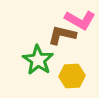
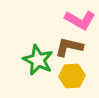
brown L-shape: moved 7 px right, 12 px down
green star: rotated 8 degrees counterclockwise
